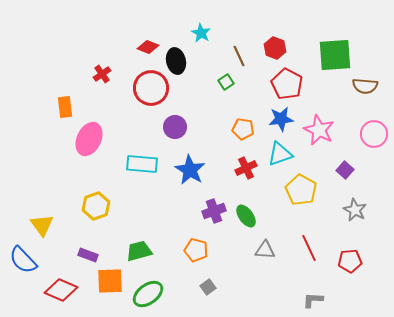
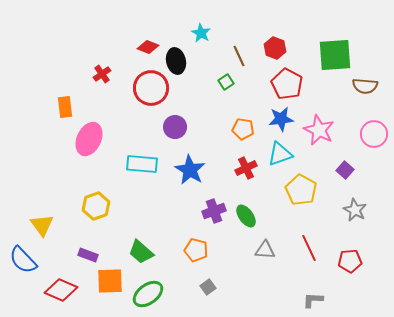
green trapezoid at (139, 251): moved 2 px right, 1 px down; rotated 124 degrees counterclockwise
